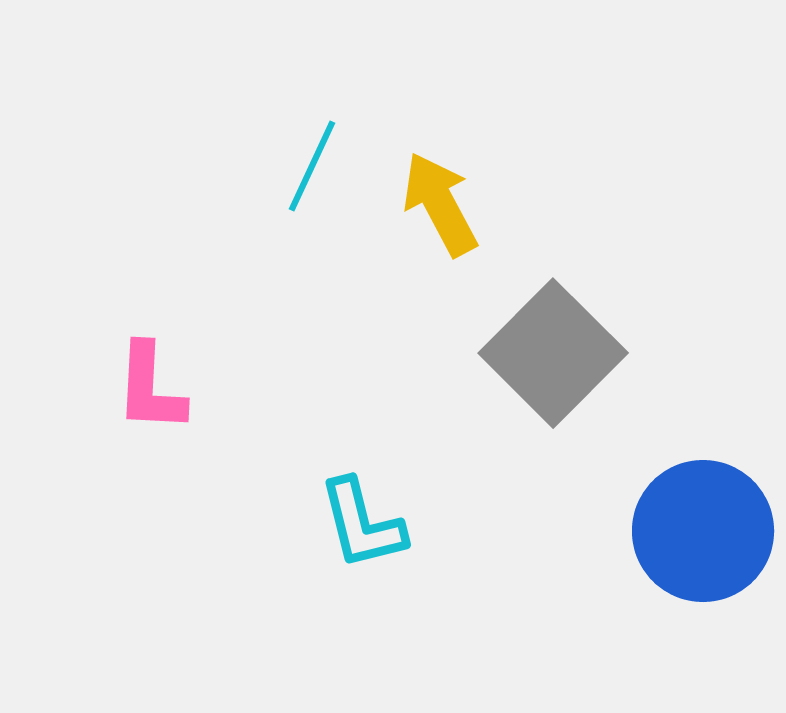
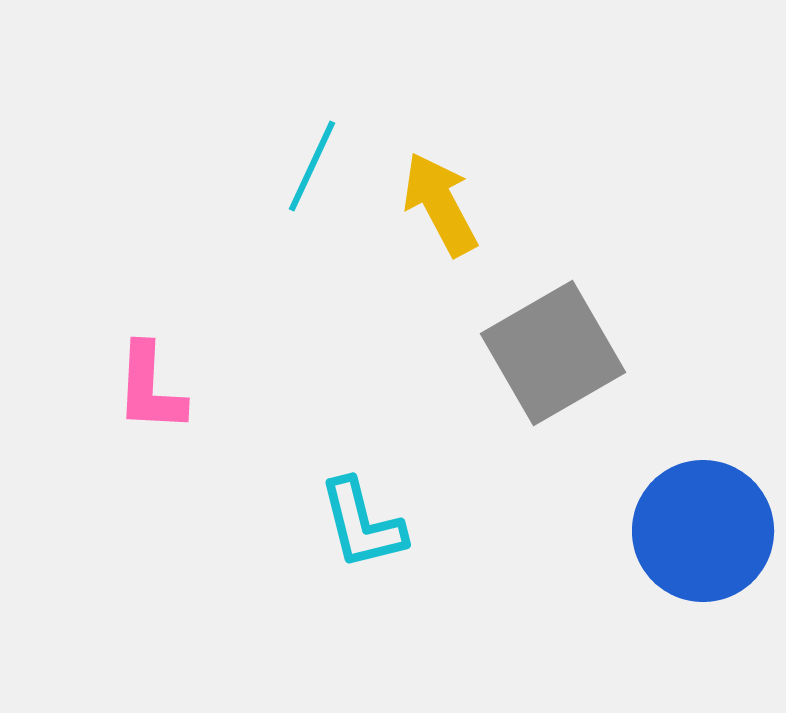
gray square: rotated 15 degrees clockwise
